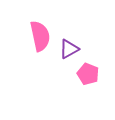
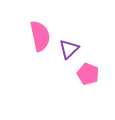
purple triangle: rotated 15 degrees counterclockwise
